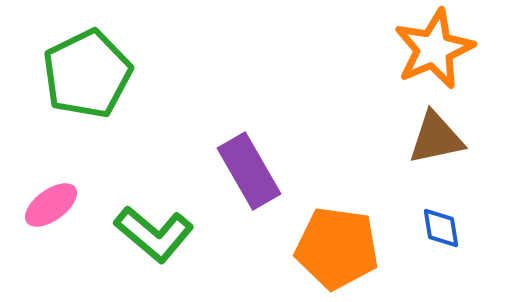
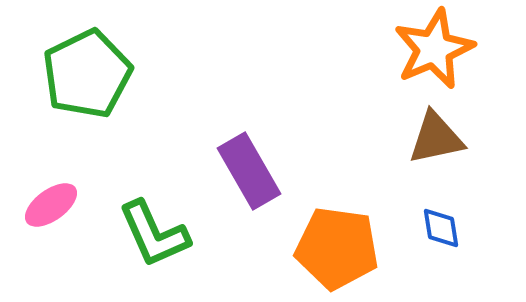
green L-shape: rotated 26 degrees clockwise
